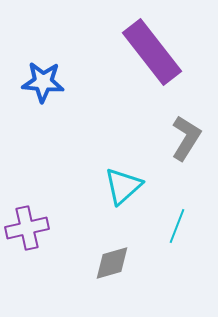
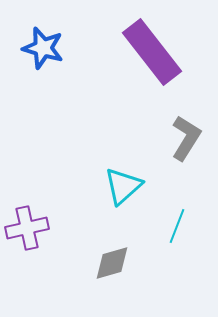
blue star: moved 34 px up; rotated 12 degrees clockwise
